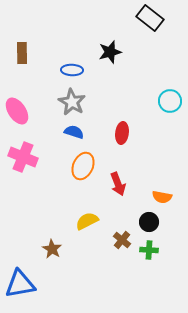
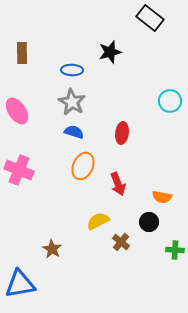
pink cross: moved 4 px left, 13 px down
yellow semicircle: moved 11 px right
brown cross: moved 1 px left, 2 px down
green cross: moved 26 px right
